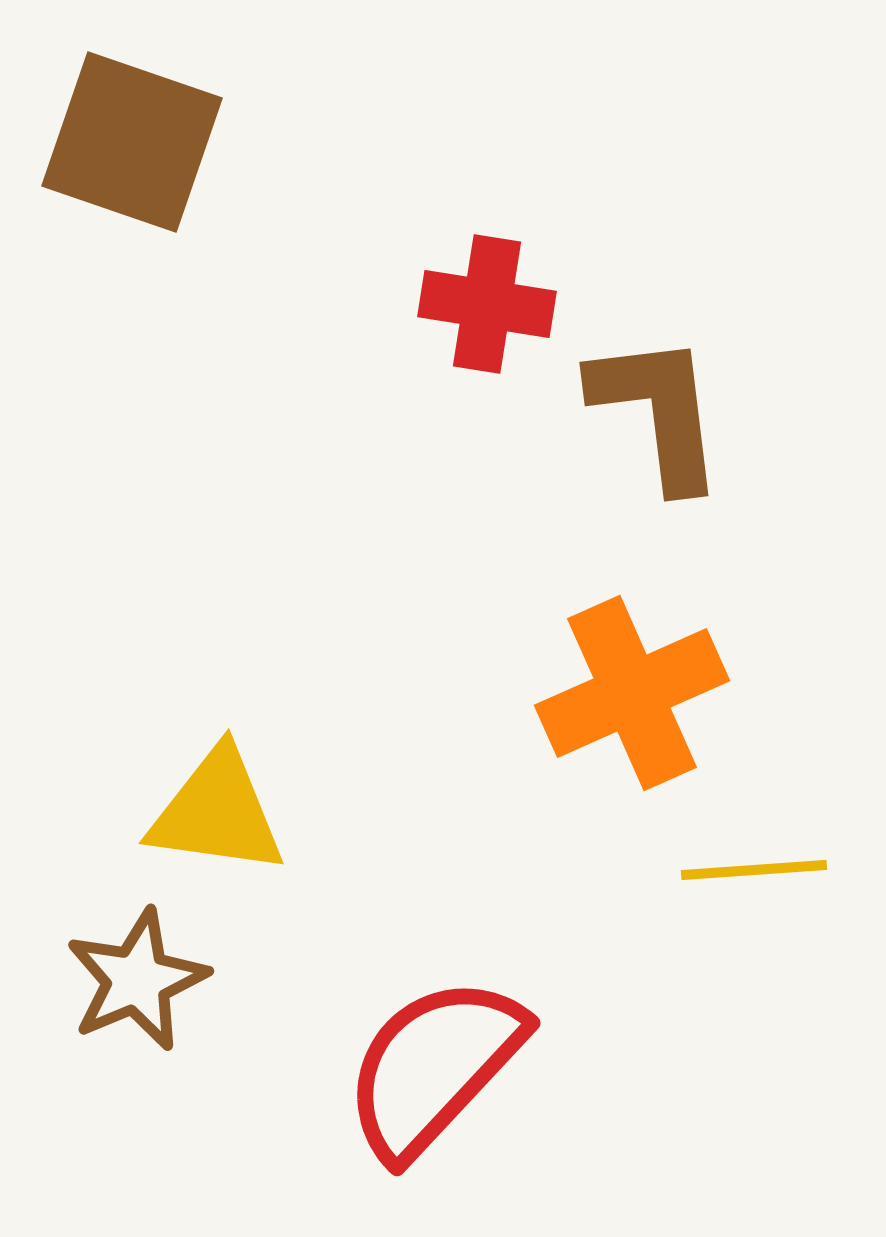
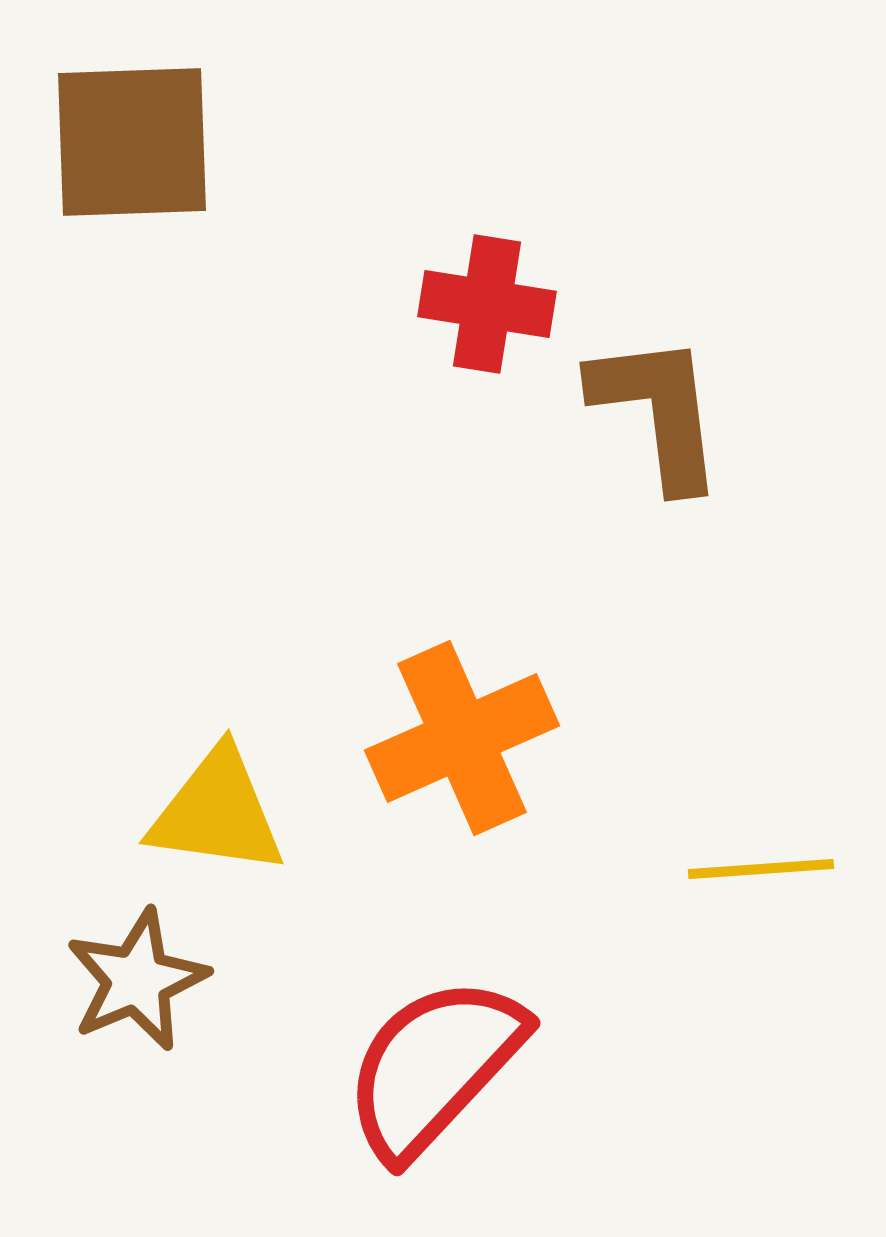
brown square: rotated 21 degrees counterclockwise
orange cross: moved 170 px left, 45 px down
yellow line: moved 7 px right, 1 px up
